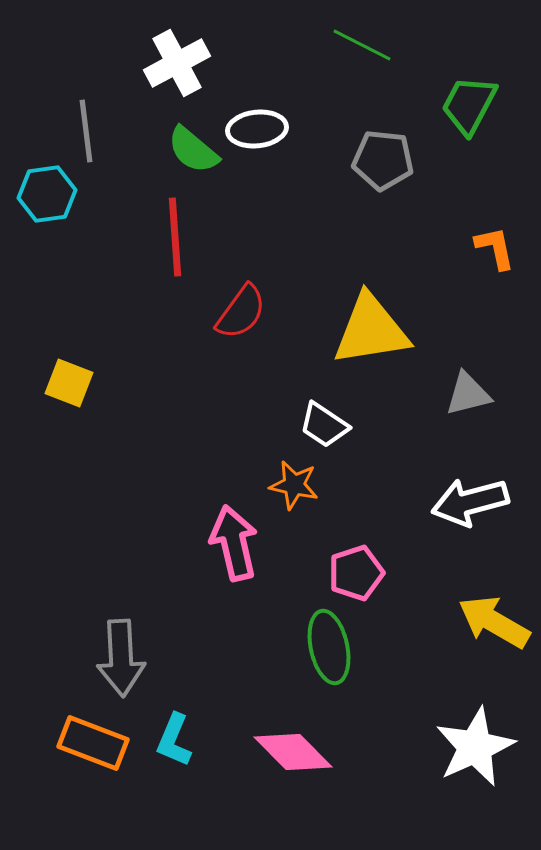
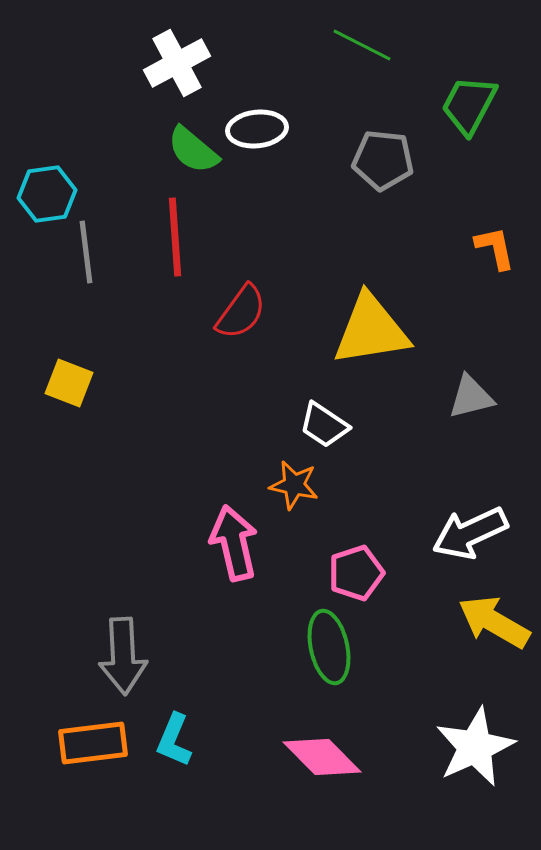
gray line: moved 121 px down
gray triangle: moved 3 px right, 3 px down
white arrow: moved 31 px down; rotated 10 degrees counterclockwise
gray arrow: moved 2 px right, 2 px up
orange rectangle: rotated 28 degrees counterclockwise
pink diamond: moved 29 px right, 5 px down
